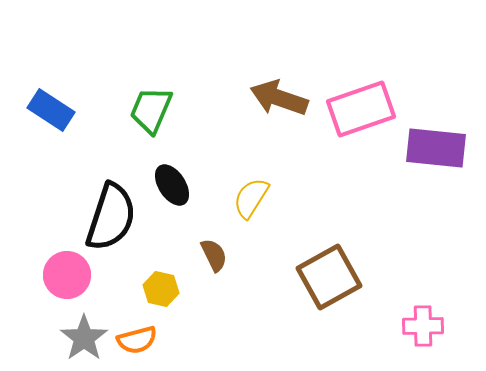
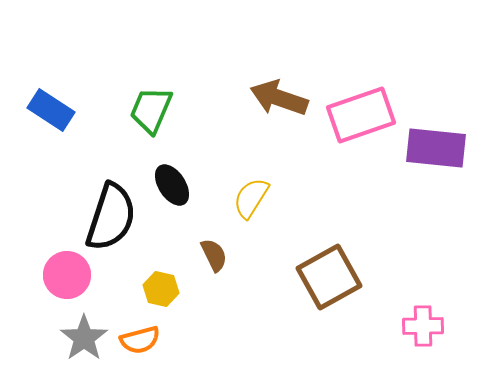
pink rectangle: moved 6 px down
orange semicircle: moved 3 px right
